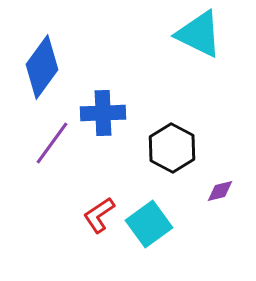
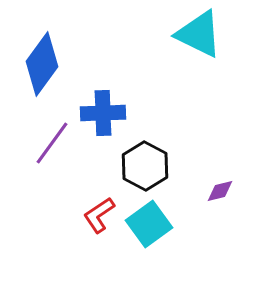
blue diamond: moved 3 px up
black hexagon: moved 27 px left, 18 px down
